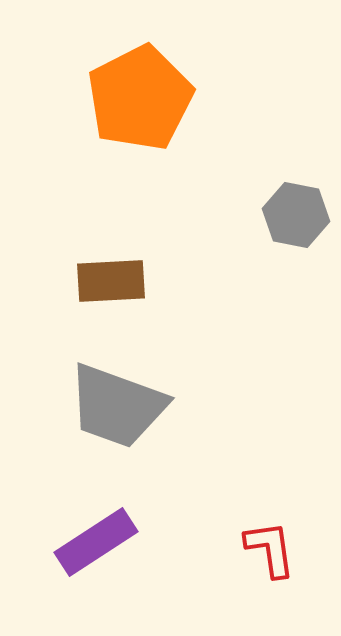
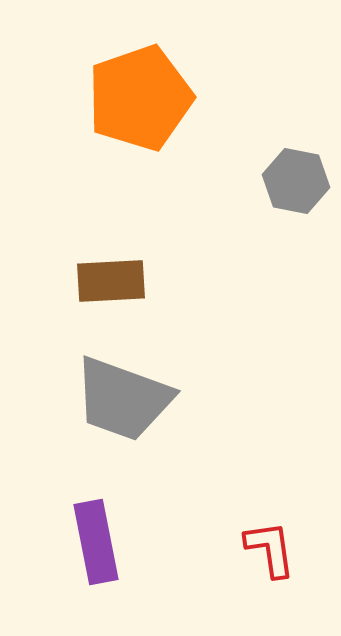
orange pentagon: rotated 8 degrees clockwise
gray hexagon: moved 34 px up
gray trapezoid: moved 6 px right, 7 px up
purple rectangle: rotated 68 degrees counterclockwise
